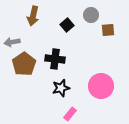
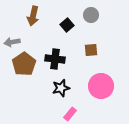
brown square: moved 17 px left, 20 px down
